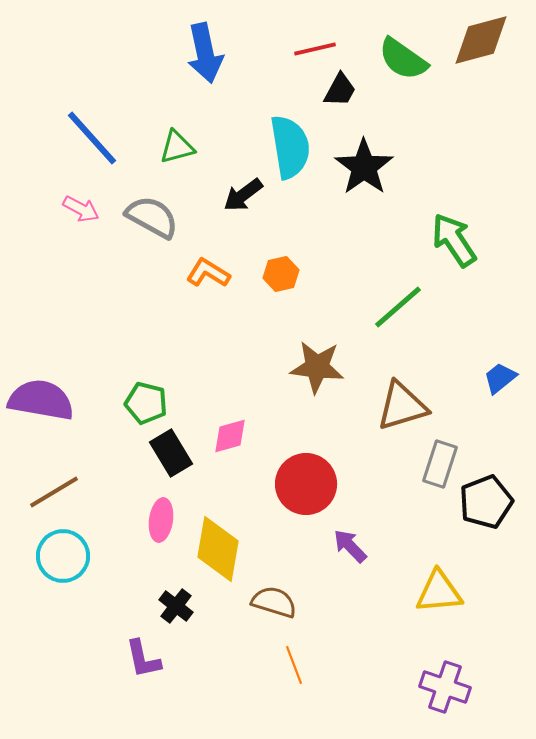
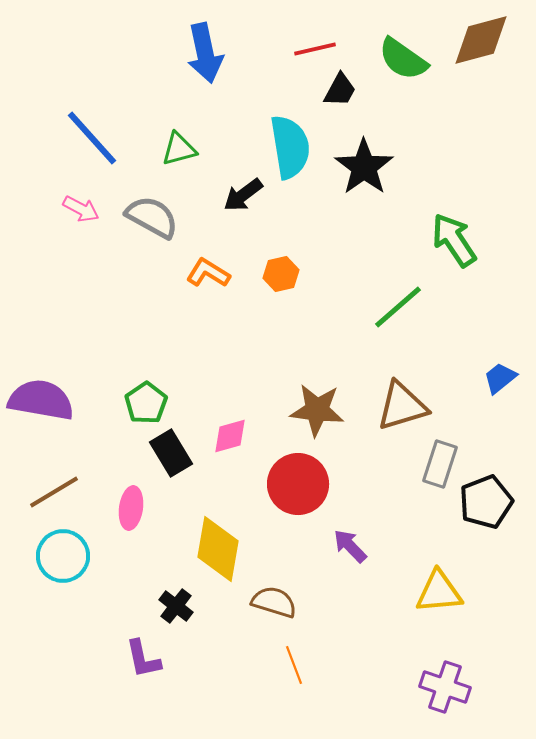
green triangle: moved 2 px right, 2 px down
brown star: moved 43 px down
green pentagon: rotated 24 degrees clockwise
red circle: moved 8 px left
pink ellipse: moved 30 px left, 12 px up
